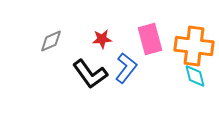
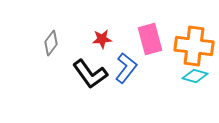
gray diamond: moved 2 px down; rotated 30 degrees counterclockwise
cyan diamond: rotated 60 degrees counterclockwise
